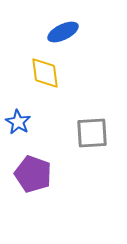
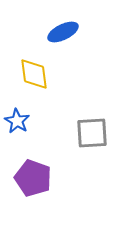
yellow diamond: moved 11 px left, 1 px down
blue star: moved 1 px left, 1 px up
purple pentagon: moved 4 px down
